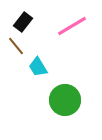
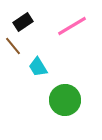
black rectangle: rotated 18 degrees clockwise
brown line: moved 3 px left
